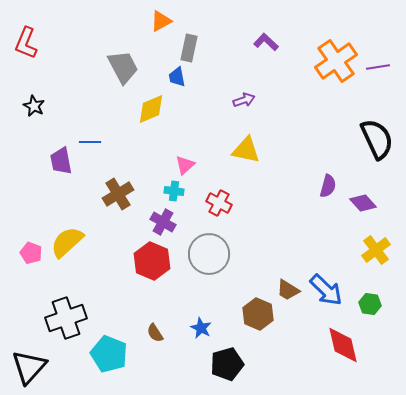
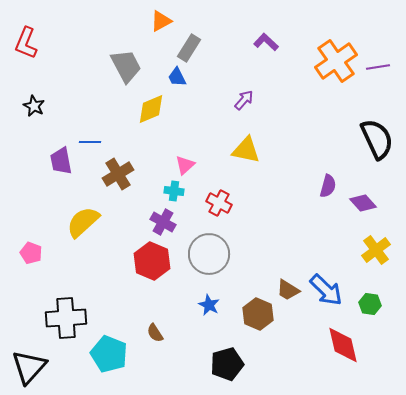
gray rectangle: rotated 20 degrees clockwise
gray trapezoid: moved 3 px right, 1 px up
blue trapezoid: rotated 15 degrees counterclockwise
purple arrow: rotated 30 degrees counterclockwise
brown cross: moved 20 px up
yellow semicircle: moved 16 px right, 20 px up
black cross: rotated 15 degrees clockwise
blue star: moved 8 px right, 23 px up
